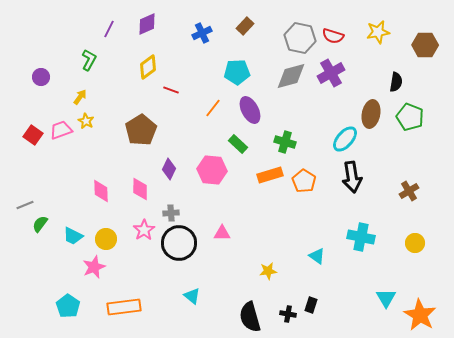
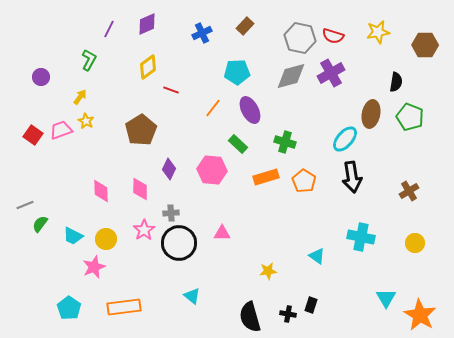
orange rectangle at (270, 175): moved 4 px left, 2 px down
cyan pentagon at (68, 306): moved 1 px right, 2 px down
